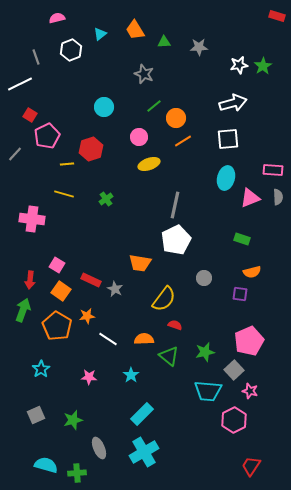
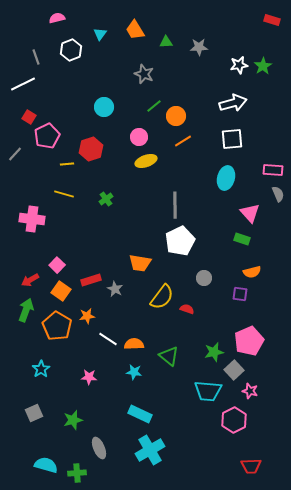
red rectangle at (277, 16): moved 5 px left, 4 px down
cyan triangle at (100, 34): rotated 16 degrees counterclockwise
green triangle at (164, 42): moved 2 px right
white line at (20, 84): moved 3 px right
red square at (30, 115): moved 1 px left, 2 px down
orange circle at (176, 118): moved 2 px up
white square at (228, 139): moved 4 px right
yellow ellipse at (149, 164): moved 3 px left, 3 px up
gray semicircle at (278, 197): moved 3 px up; rotated 21 degrees counterclockwise
pink triangle at (250, 198): moved 15 px down; rotated 50 degrees counterclockwise
gray line at (175, 205): rotated 12 degrees counterclockwise
white pentagon at (176, 240): moved 4 px right, 1 px down
pink square at (57, 265): rotated 14 degrees clockwise
red arrow at (30, 280): rotated 54 degrees clockwise
red rectangle at (91, 280): rotated 42 degrees counterclockwise
yellow semicircle at (164, 299): moved 2 px left, 2 px up
green arrow at (23, 310): moved 3 px right
red semicircle at (175, 325): moved 12 px right, 16 px up
orange semicircle at (144, 339): moved 10 px left, 5 px down
green star at (205, 352): moved 9 px right
cyan star at (131, 375): moved 3 px right, 3 px up; rotated 28 degrees counterclockwise
cyan rectangle at (142, 414): moved 2 px left; rotated 70 degrees clockwise
gray square at (36, 415): moved 2 px left, 2 px up
cyan cross at (144, 452): moved 6 px right, 2 px up
red trapezoid at (251, 466): rotated 125 degrees counterclockwise
